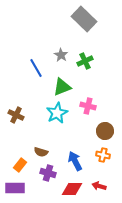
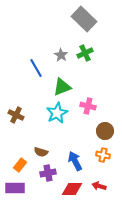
green cross: moved 8 px up
purple cross: rotated 28 degrees counterclockwise
